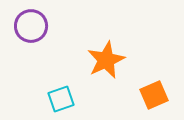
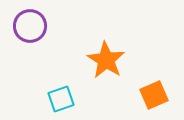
purple circle: moved 1 px left
orange star: rotated 15 degrees counterclockwise
